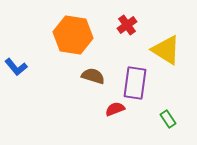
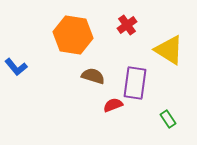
yellow triangle: moved 3 px right
red semicircle: moved 2 px left, 4 px up
